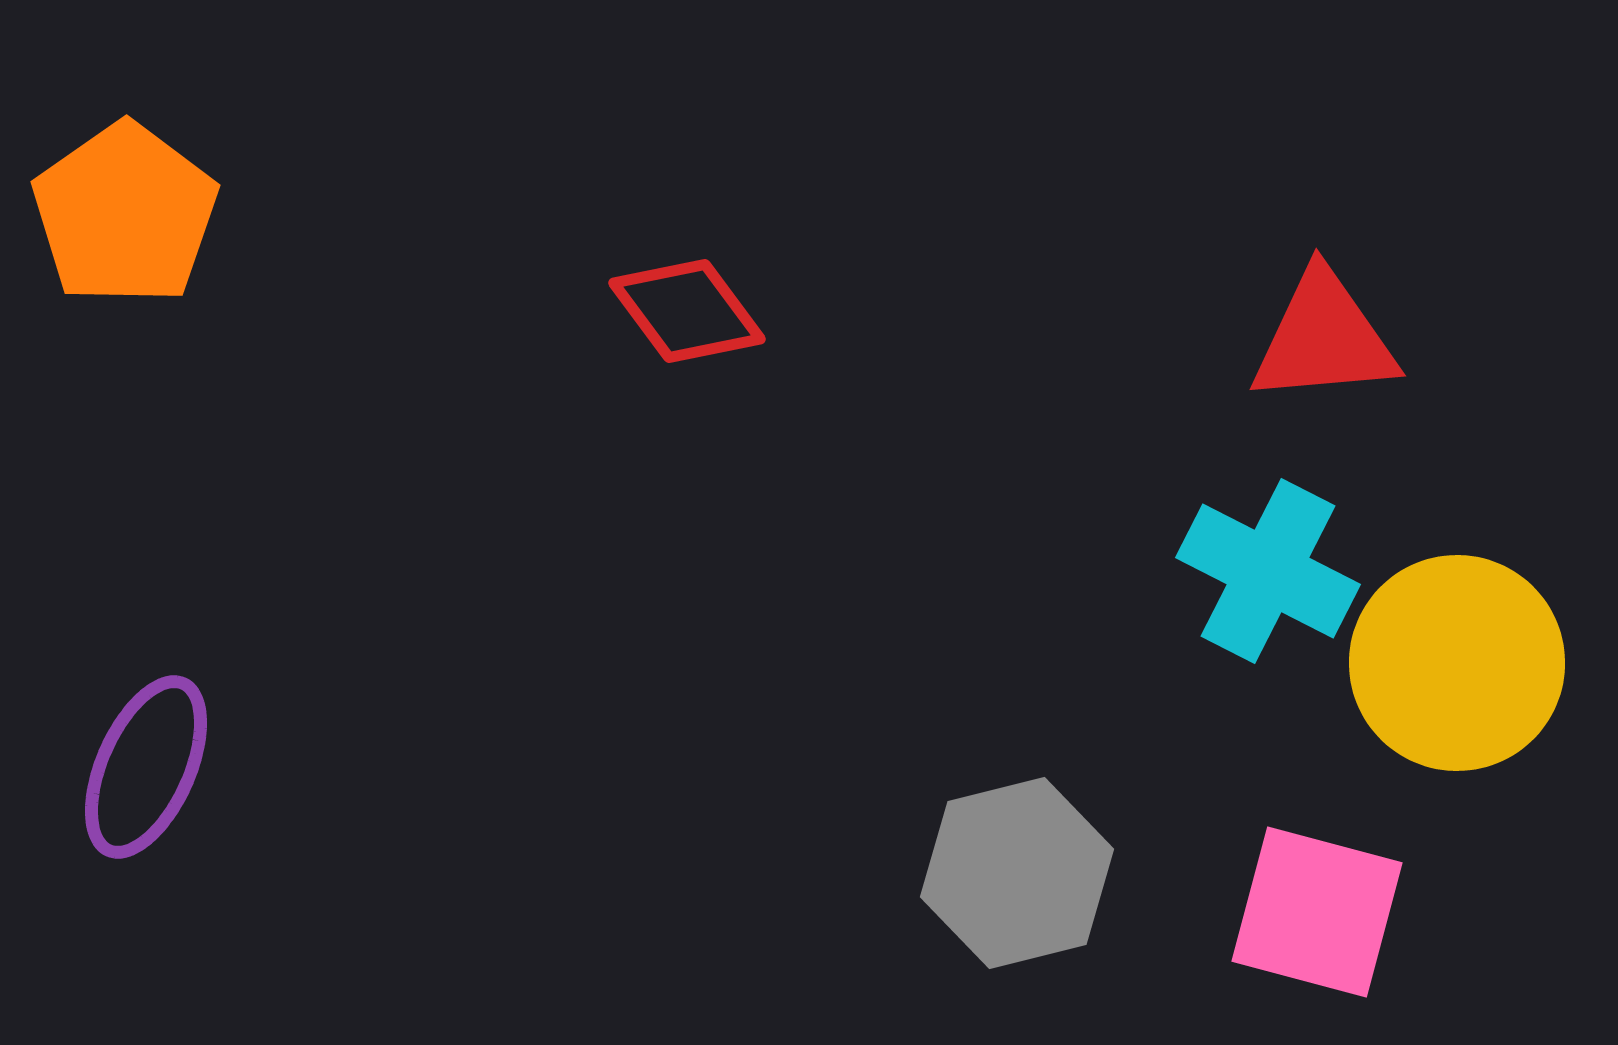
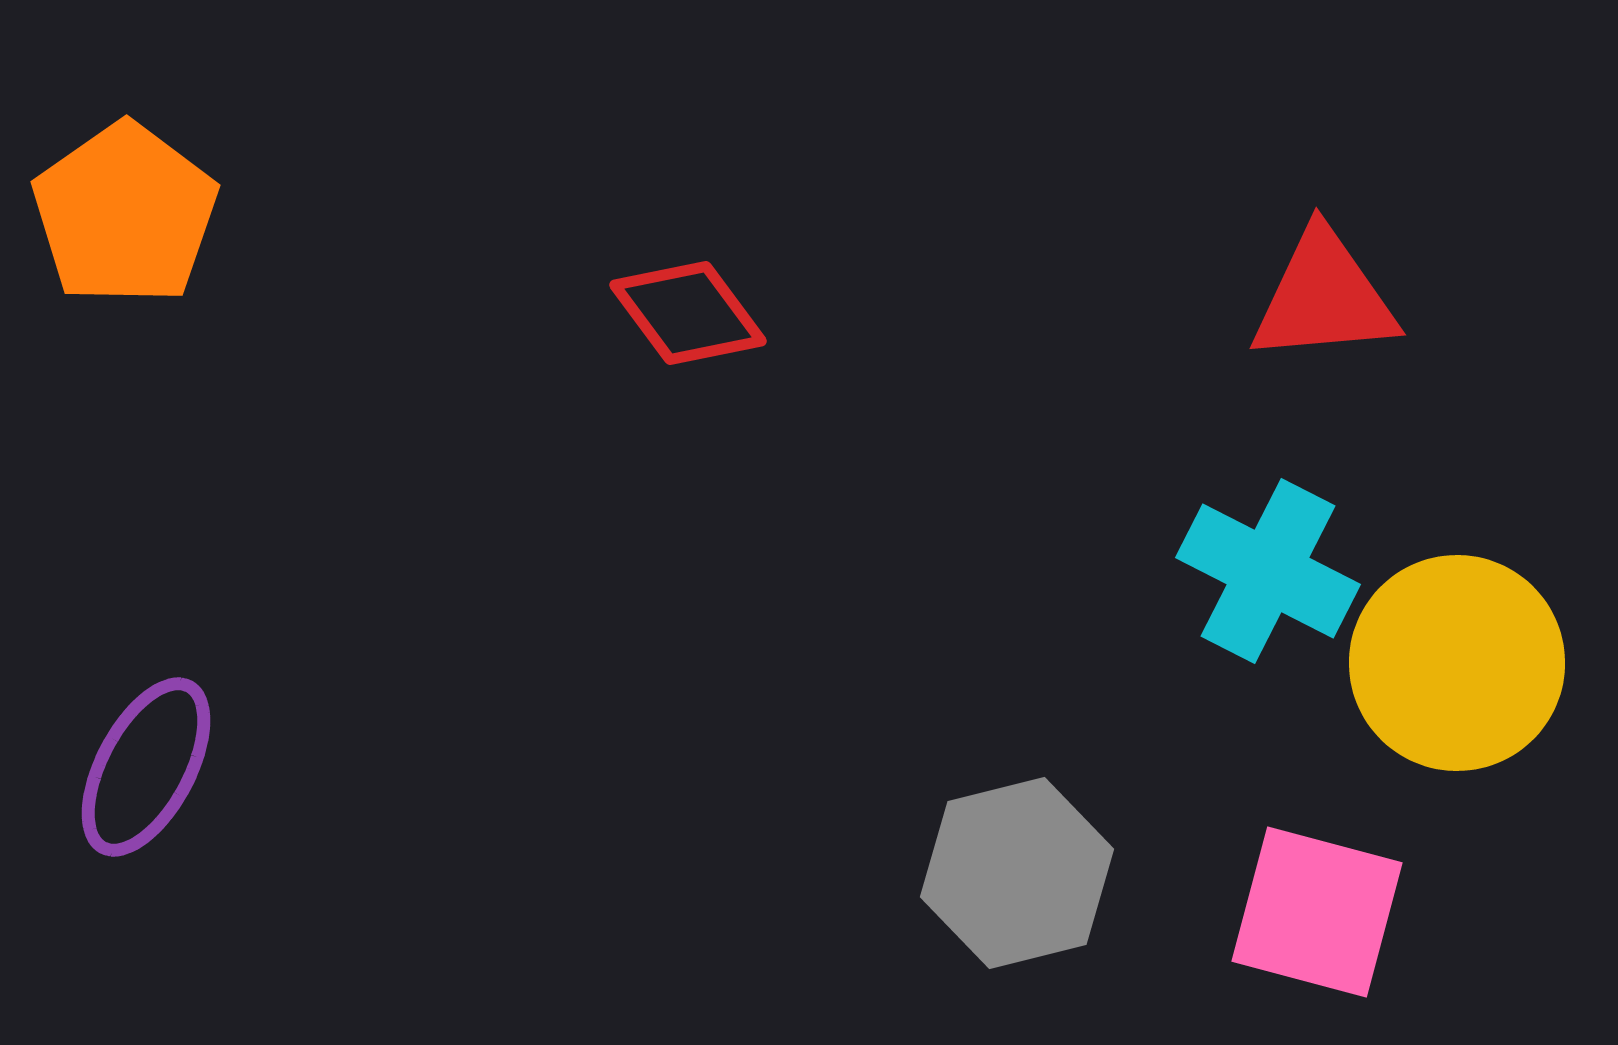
red diamond: moved 1 px right, 2 px down
red triangle: moved 41 px up
purple ellipse: rotated 4 degrees clockwise
